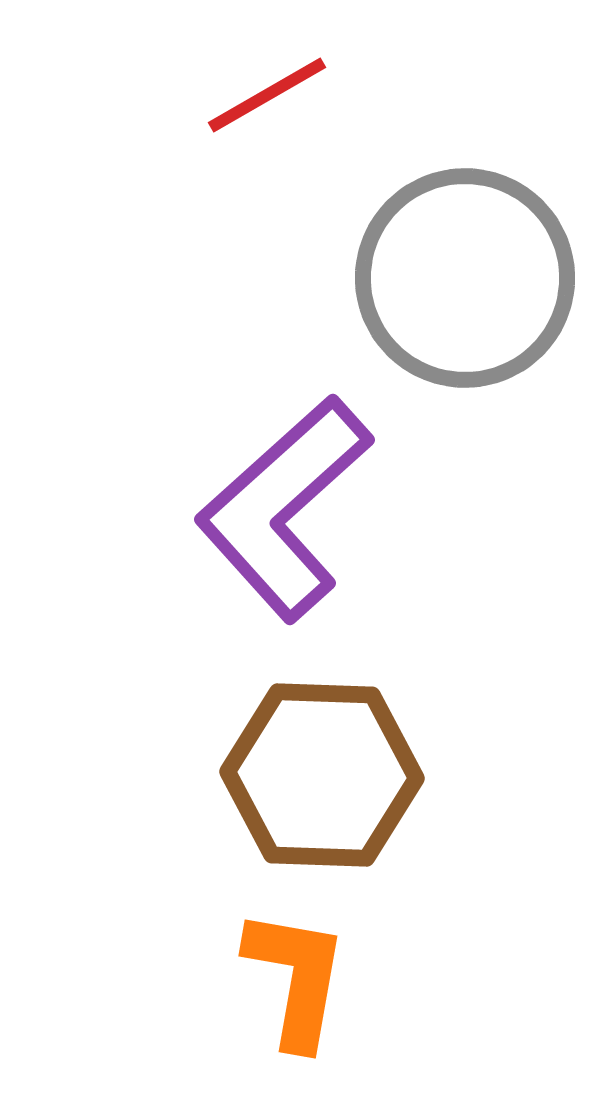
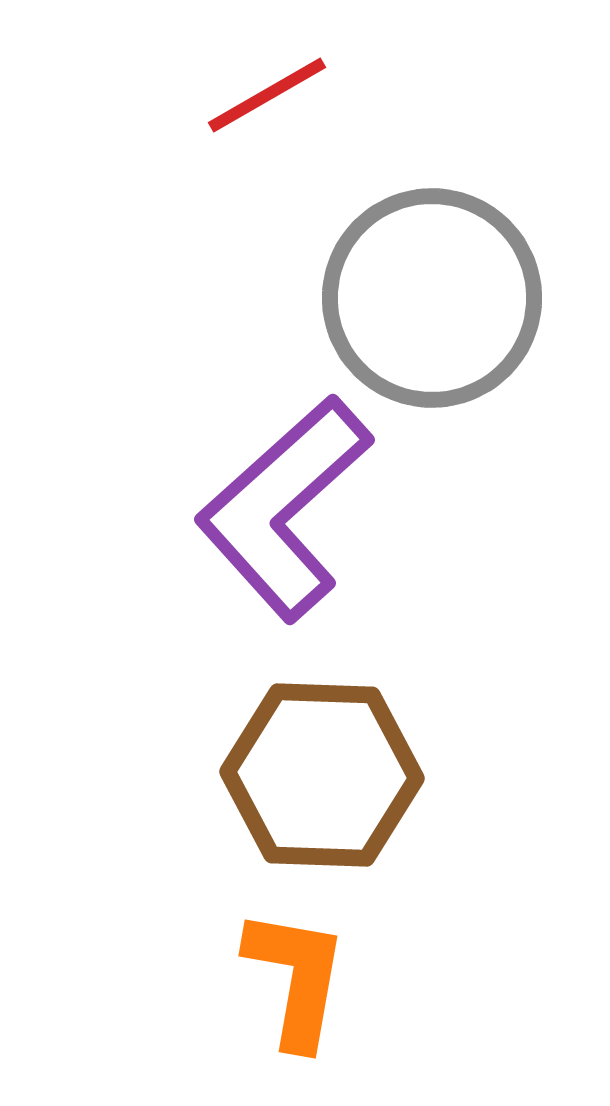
gray circle: moved 33 px left, 20 px down
